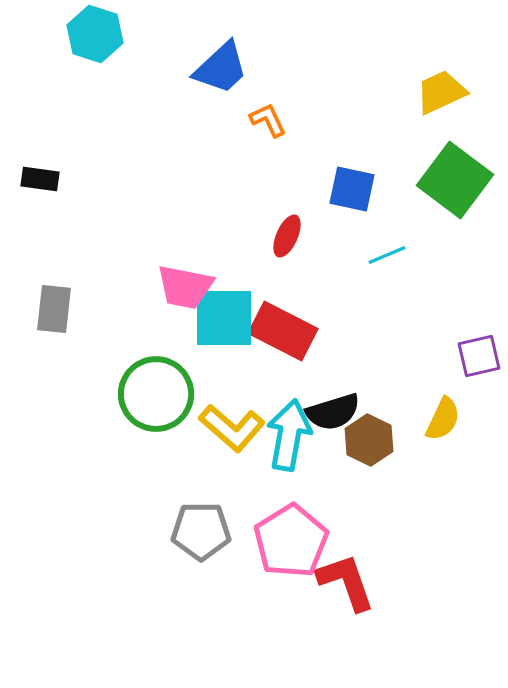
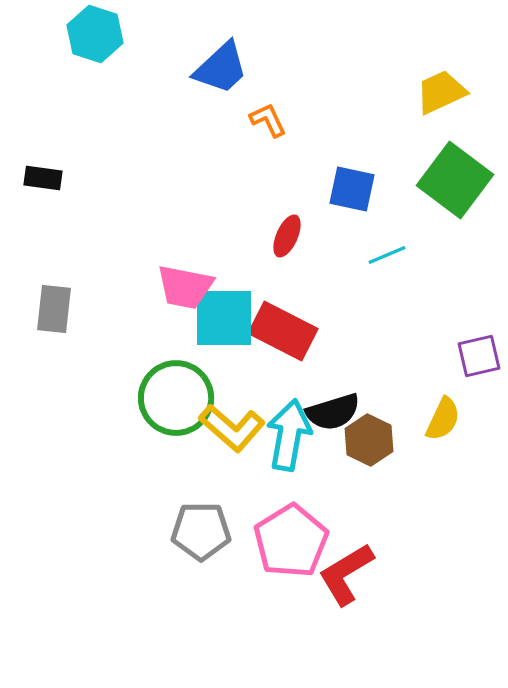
black rectangle: moved 3 px right, 1 px up
green circle: moved 20 px right, 4 px down
red L-shape: moved 8 px up; rotated 102 degrees counterclockwise
